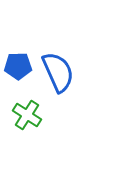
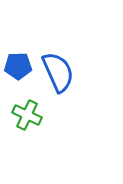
green cross: rotated 8 degrees counterclockwise
